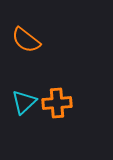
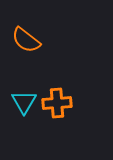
cyan triangle: rotated 16 degrees counterclockwise
